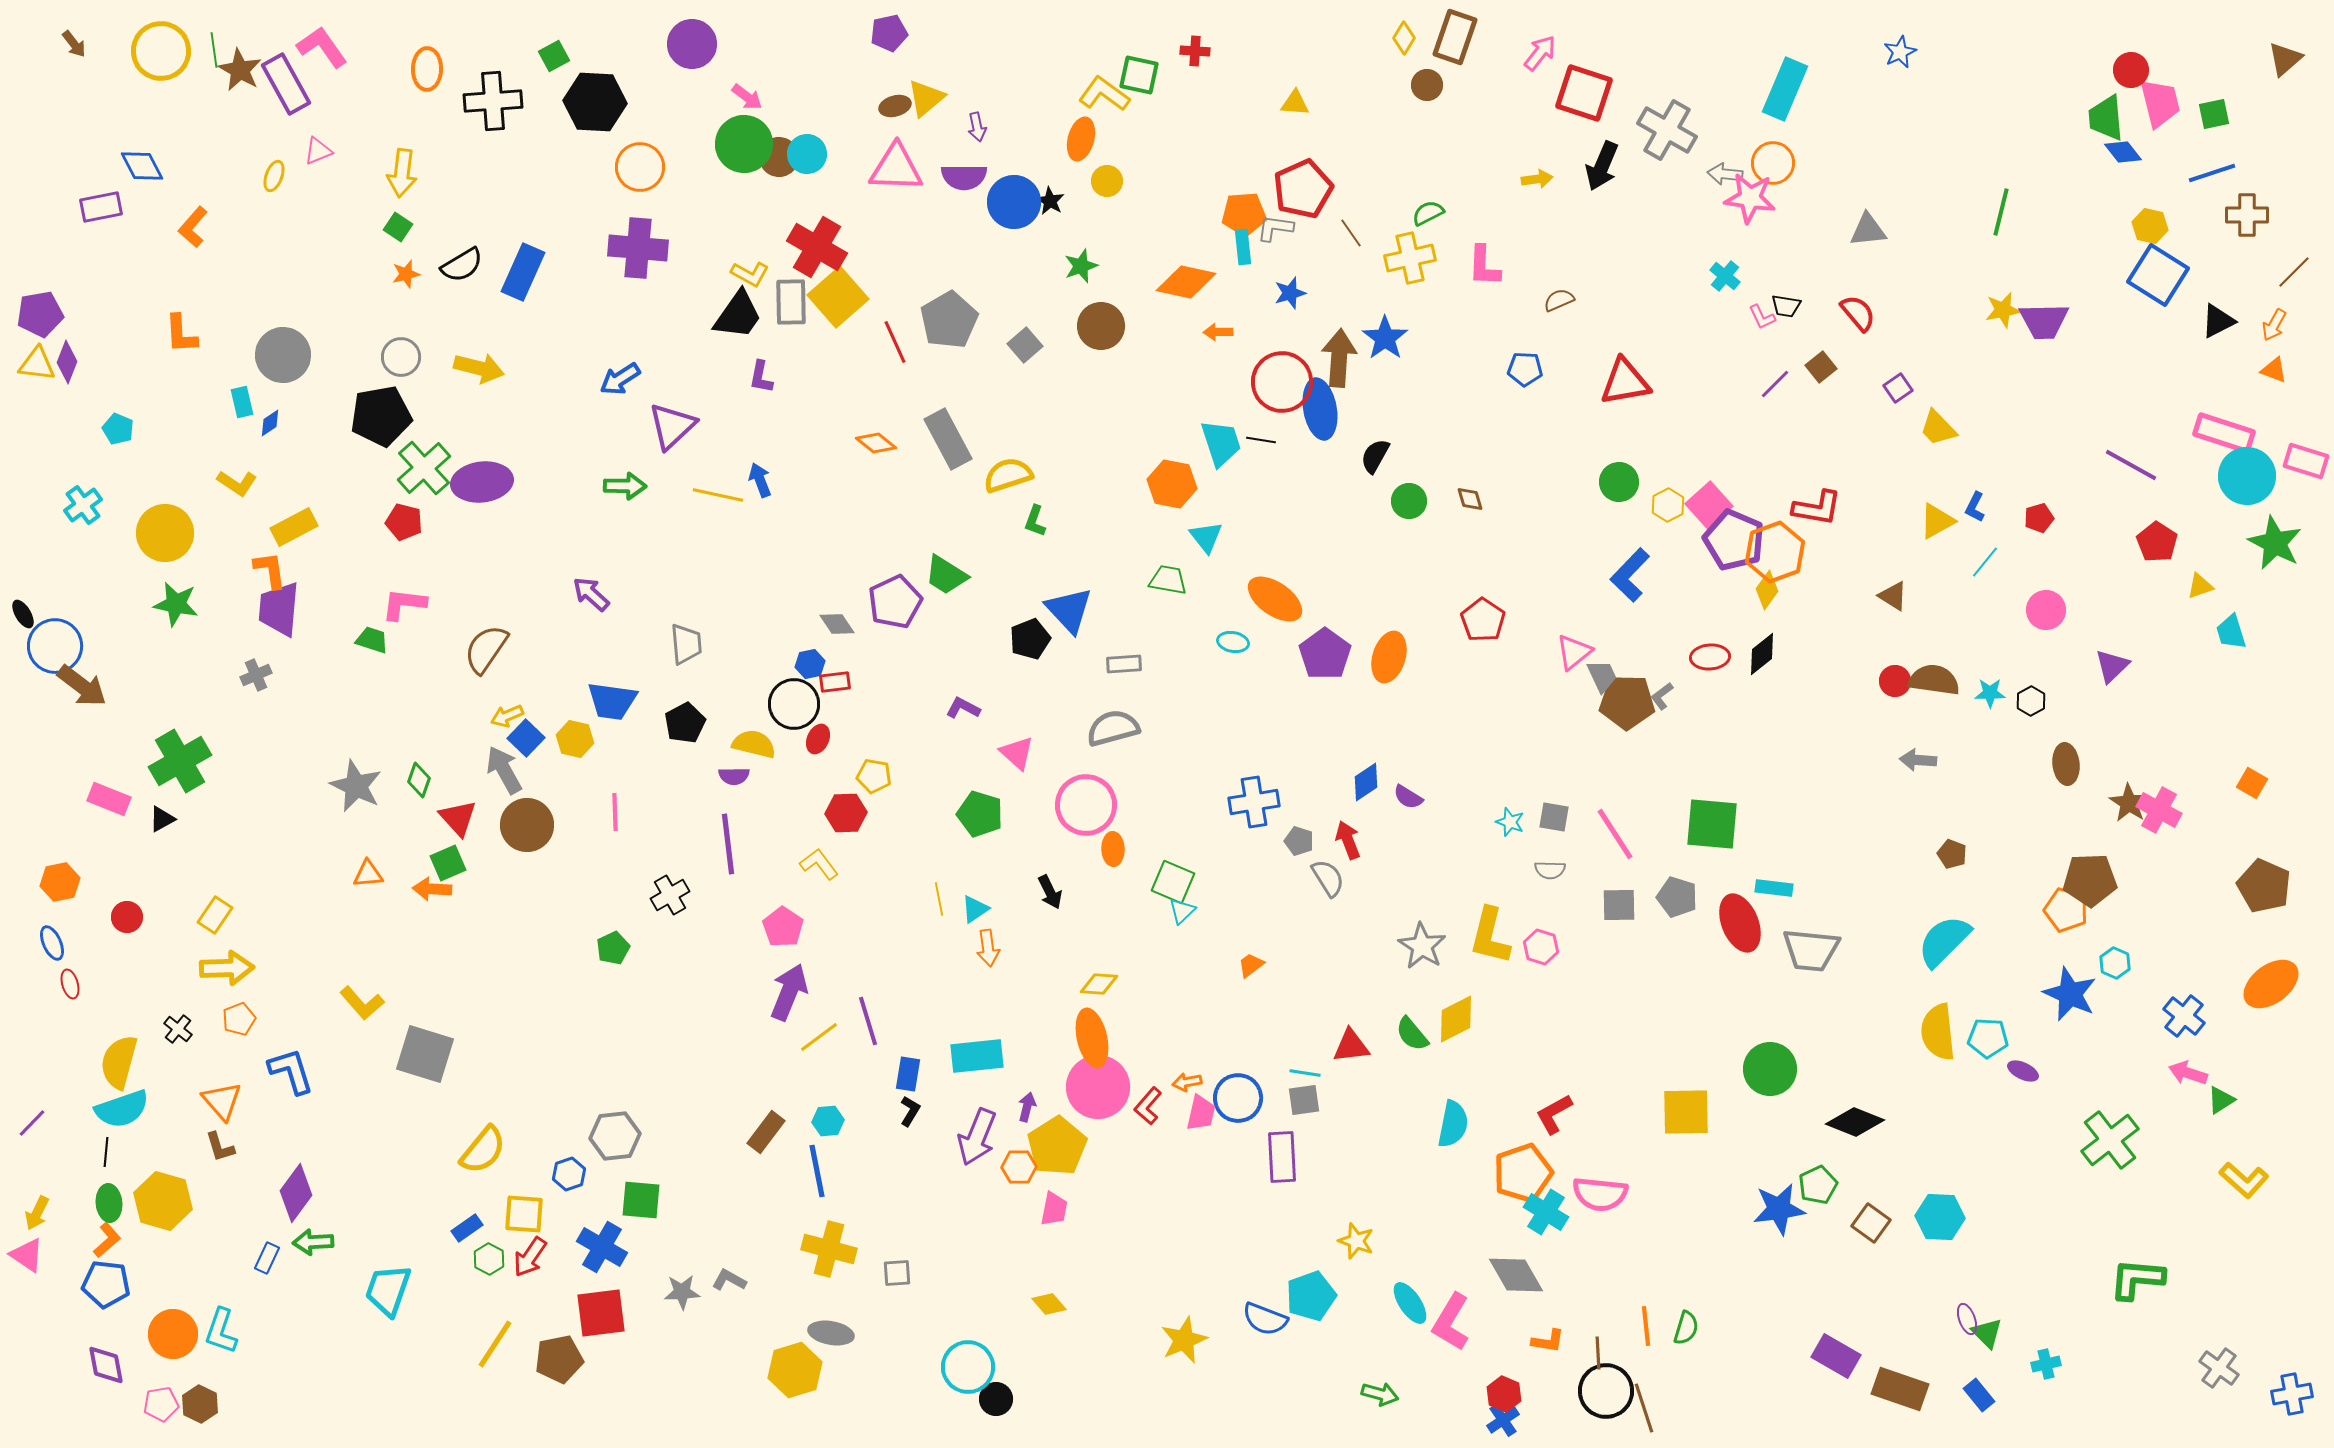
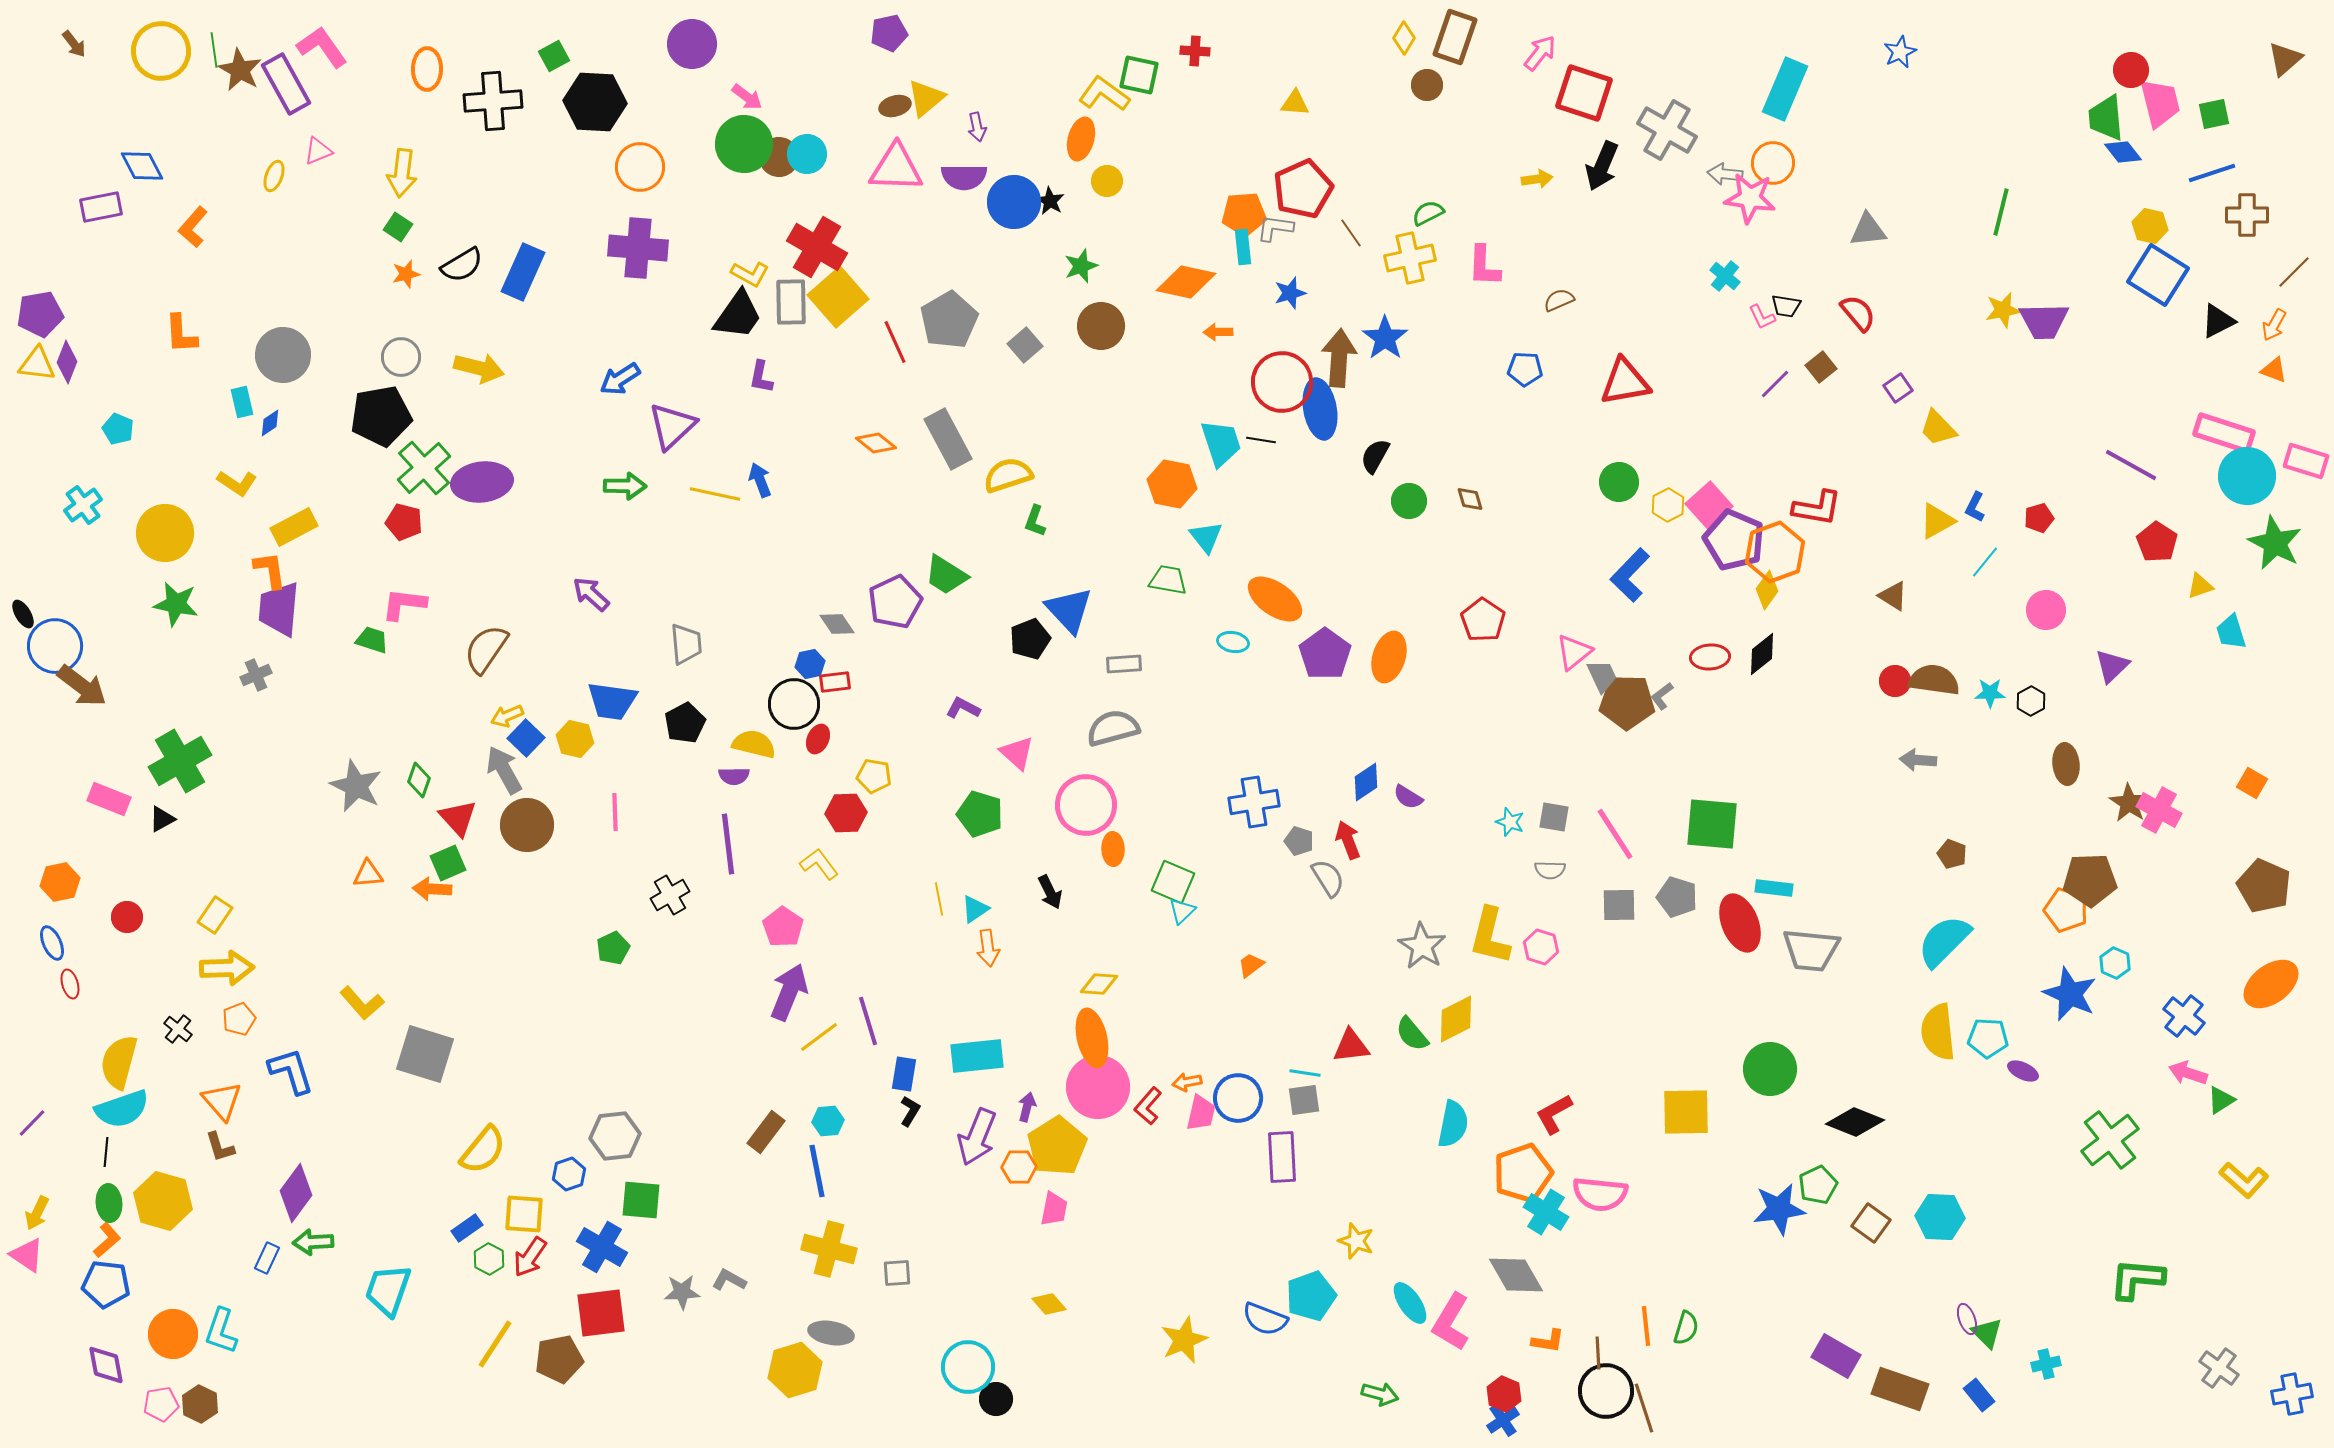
yellow line at (718, 495): moved 3 px left, 1 px up
blue rectangle at (908, 1074): moved 4 px left
